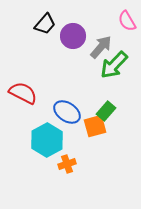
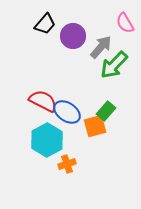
pink semicircle: moved 2 px left, 2 px down
red semicircle: moved 20 px right, 8 px down
